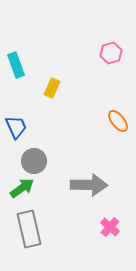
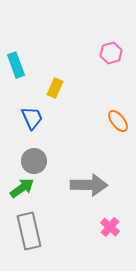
yellow rectangle: moved 3 px right
blue trapezoid: moved 16 px right, 9 px up
gray rectangle: moved 2 px down
